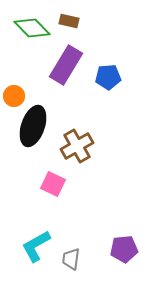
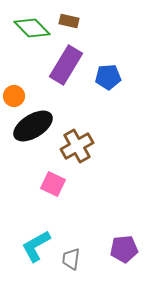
black ellipse: rotated 39 degrees clockwise
